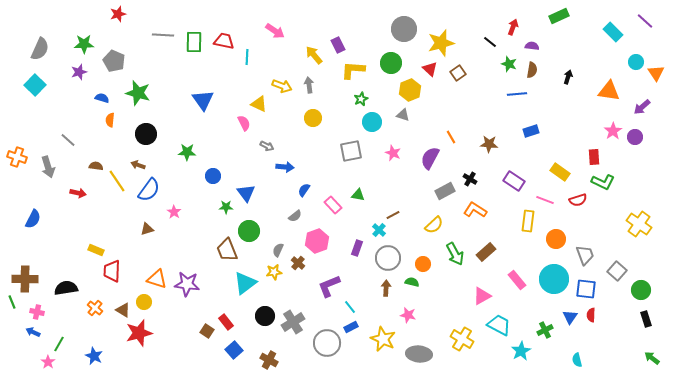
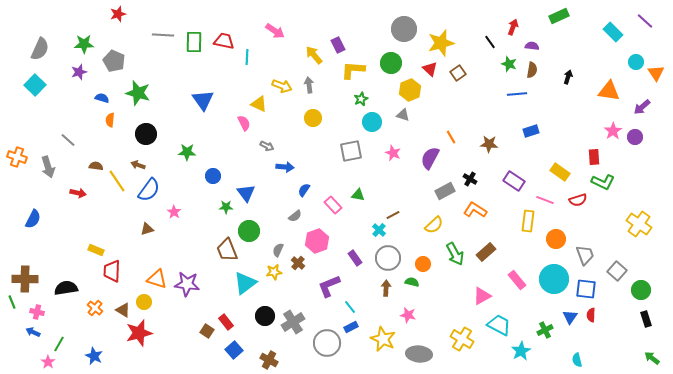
black line at (490, 42): rotated 16 degrees clockwise
purple rectangle at (357, 248): moved 2 px left, 10 px down; rotated 56 degrees counterclockwise
